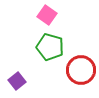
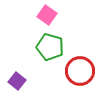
red circle: moved 1 px left, 1 px down
purple square: rotated 12 degrees counterclockwise
